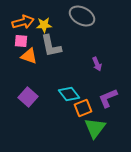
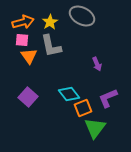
yellow star: moved 6 px right, 3 px up; rotated 28 degrees counterclockwise
pink square: moved 1 px right, 1 px up
orange triangle: rotated 36 degrees clockwise
